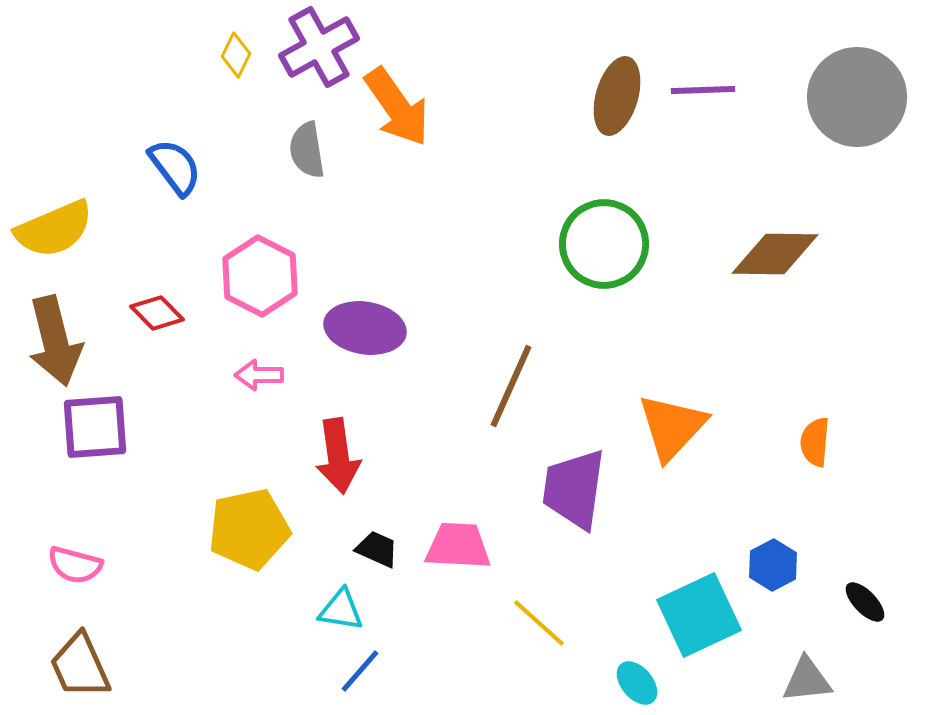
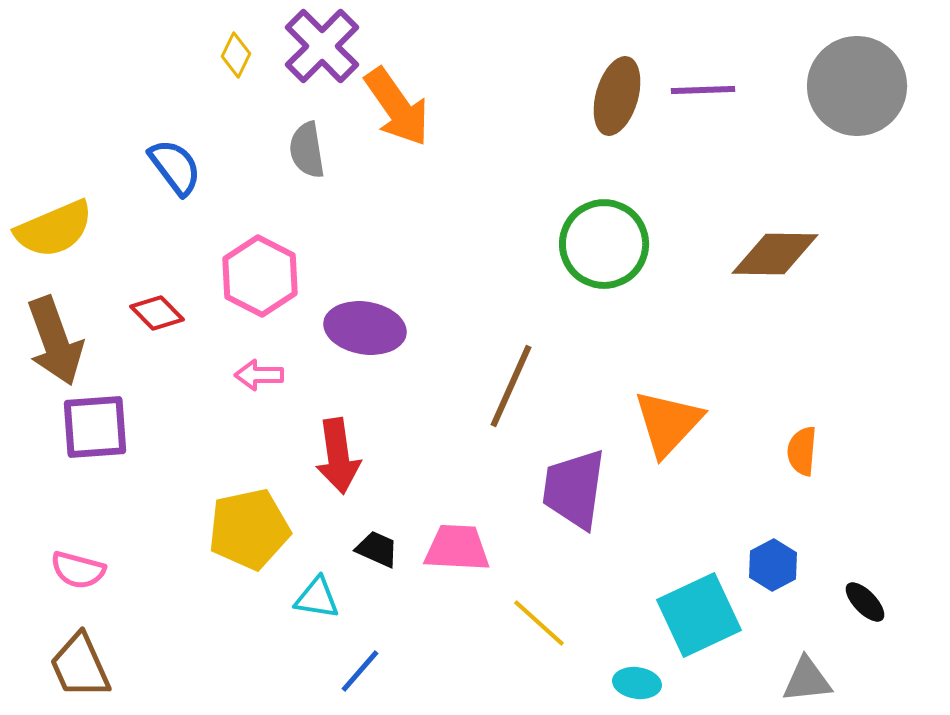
purple cross: moved 3 px right, 1 px up; rotated 16 degrees counterclockwise
gray circle: moved 11 px up
brown arrow: rotated 6 degrees counterclockwise
orange triangle: moved 4 px left, 4 px up
orange semicircle: moved 13 px left, 9 px down
pink trapezoid: moved 1 px left, 2 px down
pink semicircle: moved 3 px right, 5 px down
cyan triangle: moved 24 px left, 12 px up
cyan ellipse: rotated 42 degrees counterclockwise
